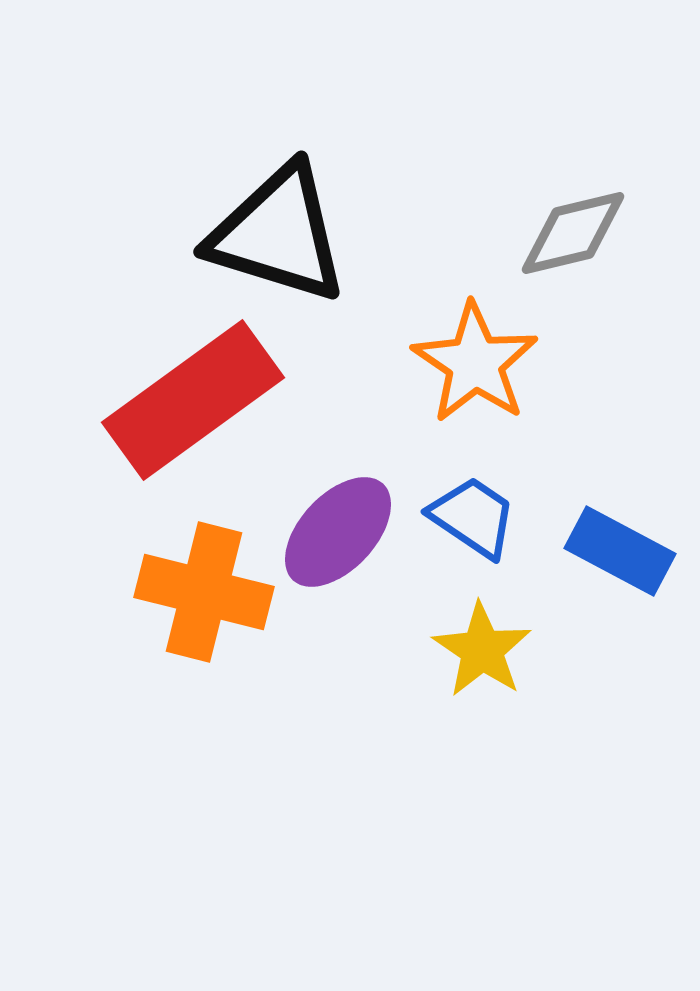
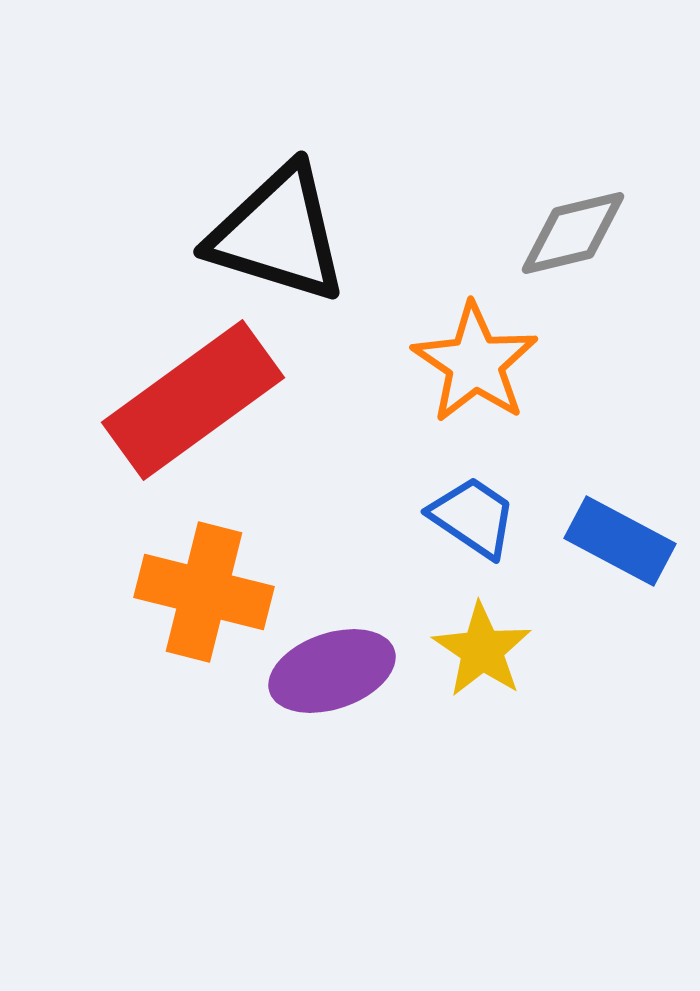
purple ellipse: moved 6 px left, 139 px down; rotated 28 degrees clockwise
blue rectangle: moved 10 px up
